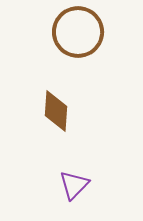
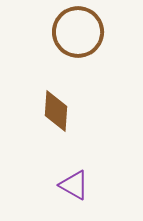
purple triangle: rotated 44 degrees counterclockwise
